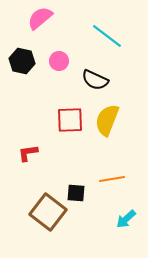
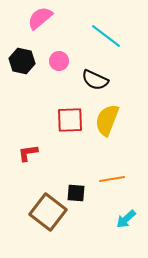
cyan line: moved 1 px left
